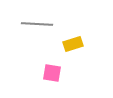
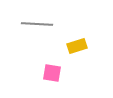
yellow rectangle: moved 4 px right, 2 px down
